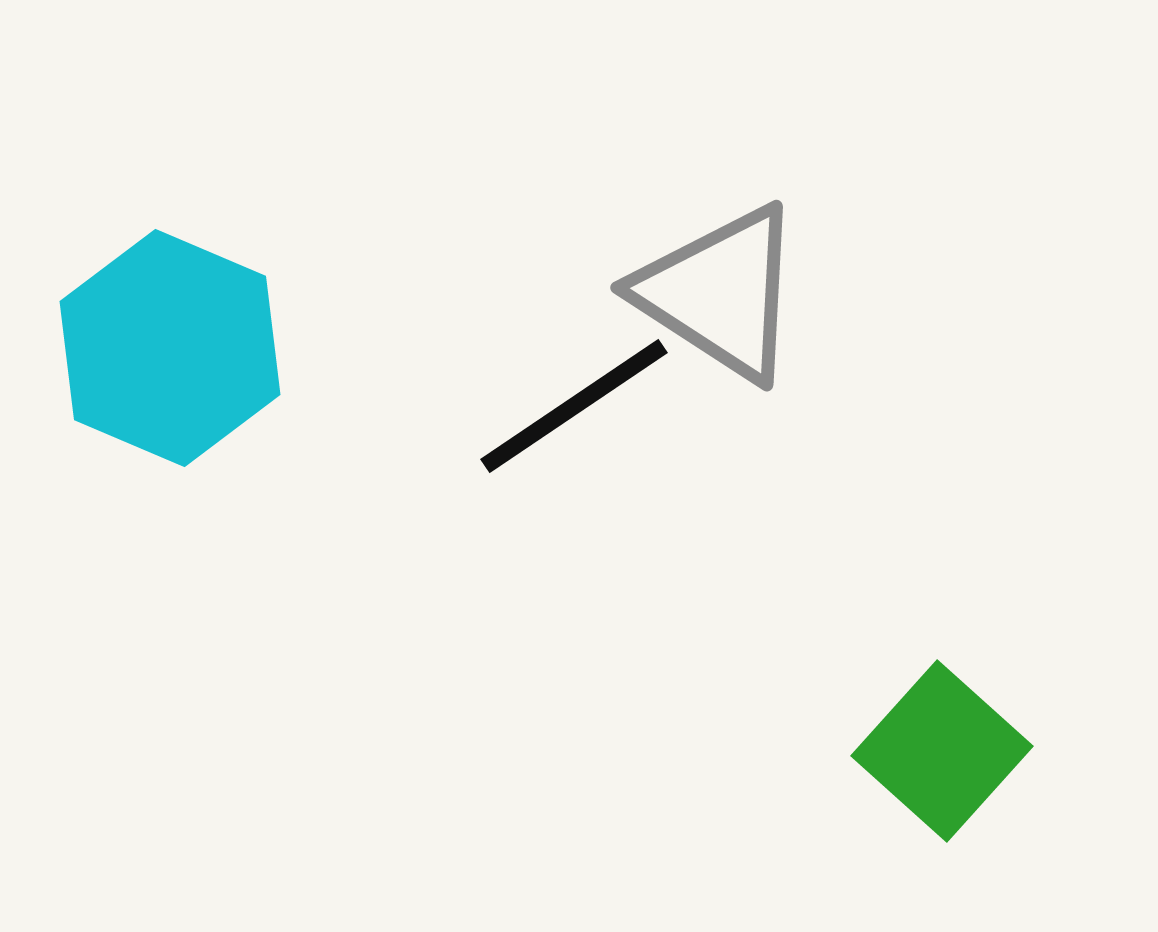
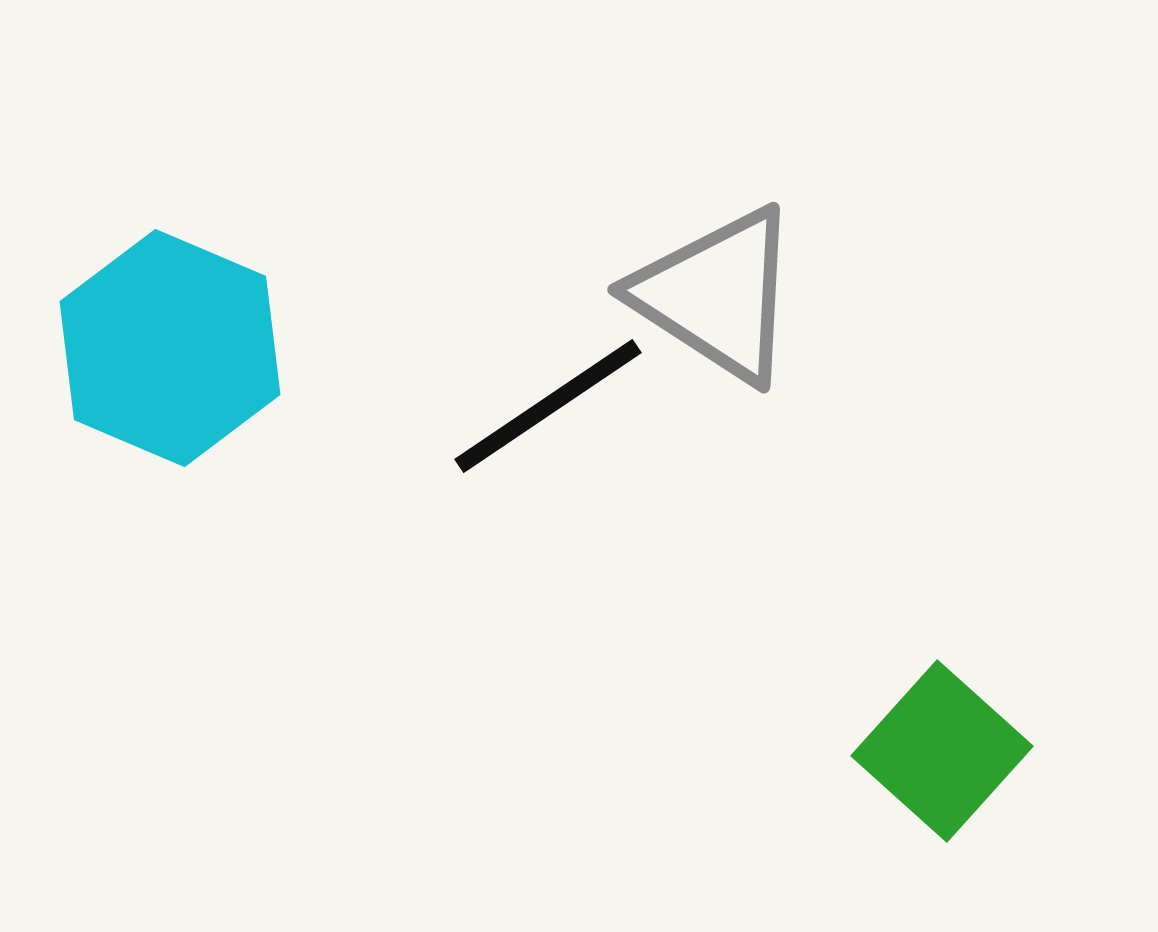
gray triangle: moved 3 px left, 2 px down
black line: moved 26 px left
